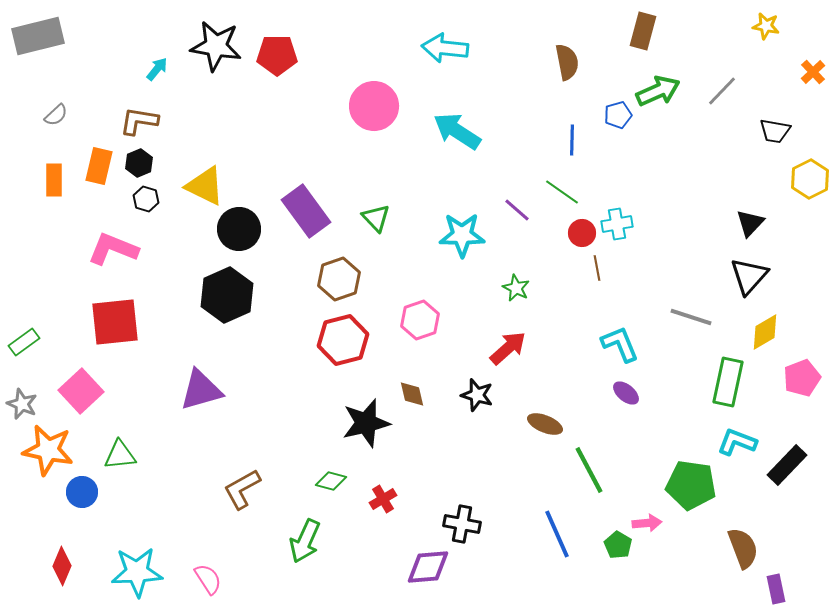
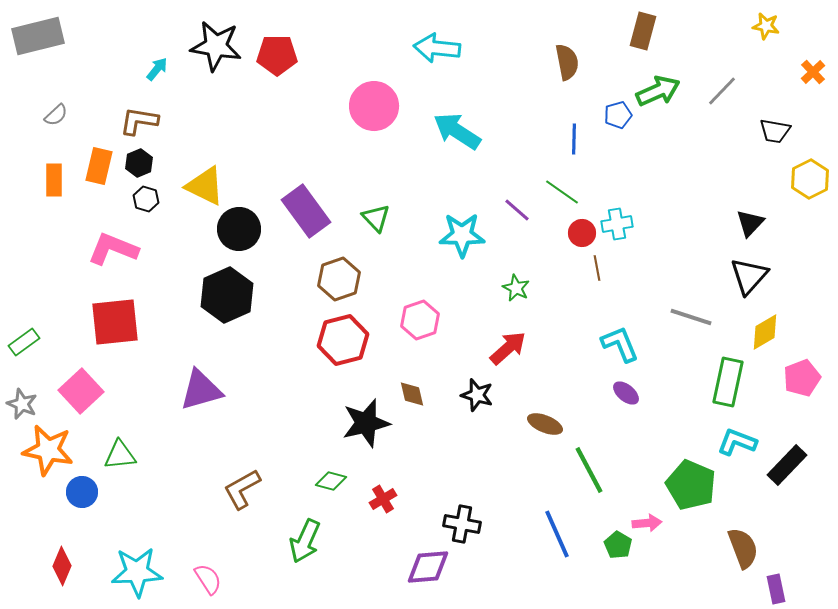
cyan arrow at (445, 48): moved 8 px left
blue line at (572, 140): moved 2 px right, 1 px up
green pentagon at (691, 485): rotated 15 degrees clockwise
